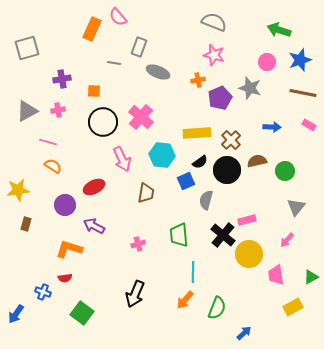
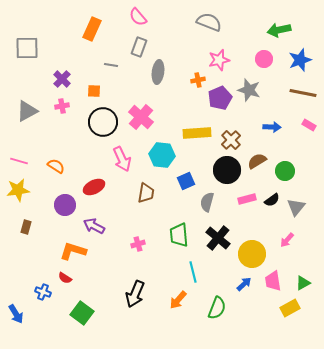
pink semicircle at (118, 17): moved 20 px right
gray semicircle at (214, 22): moved 5 px left
green arrow at (279, 30): rotated 30 degrees counterclockwise
gray square at (27, 48): rotated 15 degrees clockwise
pink star at (214, 55): moved 5 px right, 5 px down; rotated 30 degrees counterclockwise
pink circle at (267, 62): moved 3 px left, 3 px up
gray line at (114, 63): moved 3 px left, 2 px down
gray ellipse at (158, 72): rotated 75 degrees clockwise
purple cross at (62, 79): rotated 36 degrees counterclockwise
gray star at (250, 88): moved 1 px left, 2 px down
pink cross at (58, 110): moved 4 px right, 4 px up
pink line at (48, 142): moved 29 px left, 19 px down
brown semicircle at (257, 161): rotated 18 degrees counterclockwise
black semicircle at (200, 162): moved 72 px right, 38 px down
orange semicircle at (53, 166): moved 3 px right
gray semicircle at (206, 200): moved 1 px right, 2 px down
pink rectangle at (247, 220): moved 21 px up
brown rectangle at (26, 224): moved 3 px down
black cross at (223, 235): moved 5 px left, 3 px down
orange L-shape at (69, 249): moved 4 px right, 2 px down
yellow circle at (249, 254): moved 3 px right
cyan line at (193, 272): rotated 15 degrees counterclockwise
pink trapezoid at (276, 275): moved 3 px left, 6 px down
green triangle at (311, 277): moved 8 px left, 6 px down
red semicircle at (65, 278): rotated 40 degrees clockwise
orange arrow at (185, 300): moved 7 px left
yellow rectangle at (293, 307): moved 3 px left, 1 px down
blue arrow at (16, 314): rotated 66 degrees counterclockwise
blue arrow at (244, 333): moved 49 px up
